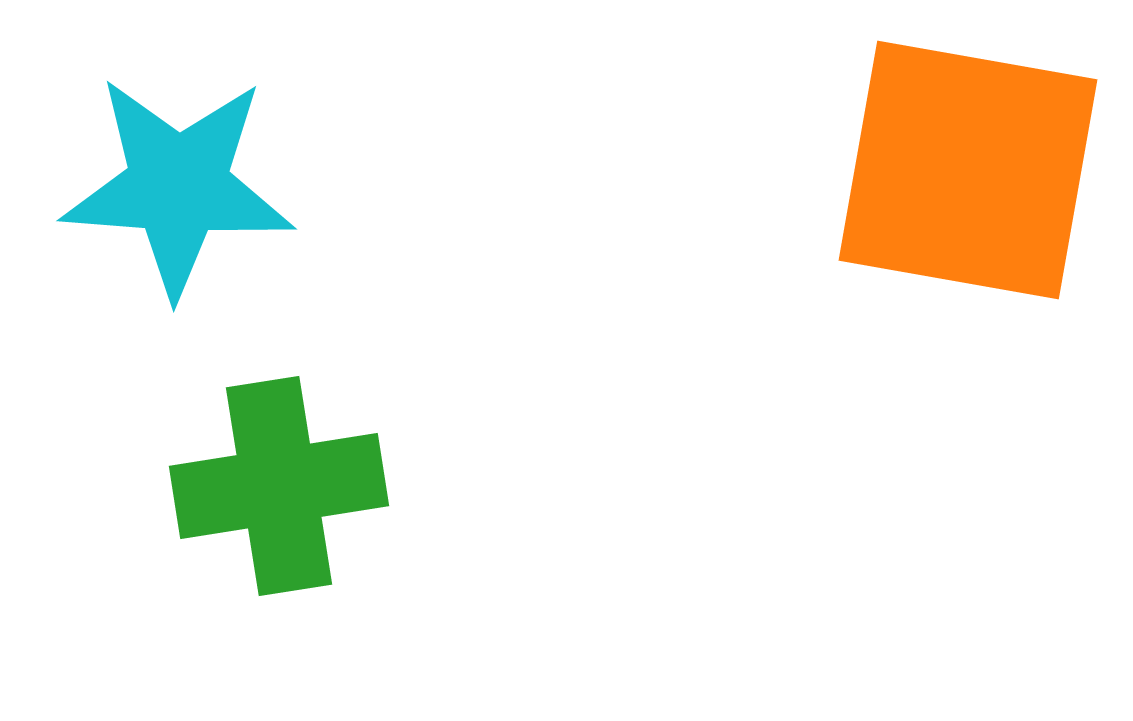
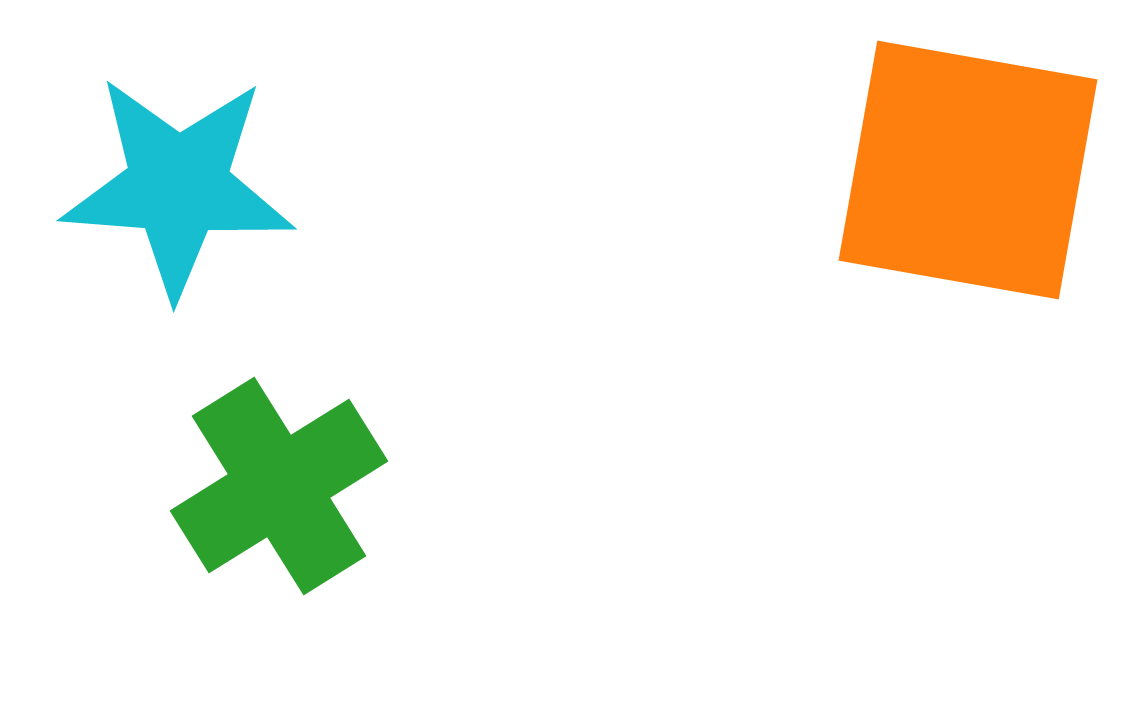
green cross: rotated 23 degrees counterclockwise
